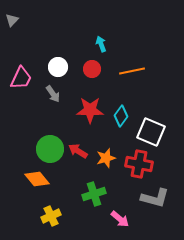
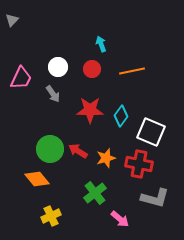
green cross: moved 1 px right, 1 px up; rotated 20 degrees counterclockwise
